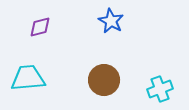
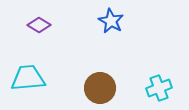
purple diamond: moved 1 px left, 2 px up; rotated 45 degrees clockwise
brown circle: moved 4 px left, 8 px down
cyan cross: moved 1 px left, 1 px up
